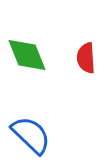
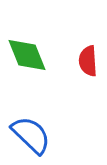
red semicircle: moved 2 px right, 3 px down
